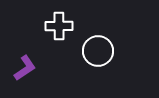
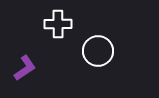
white cross: moved 1 px left, 2 px up
